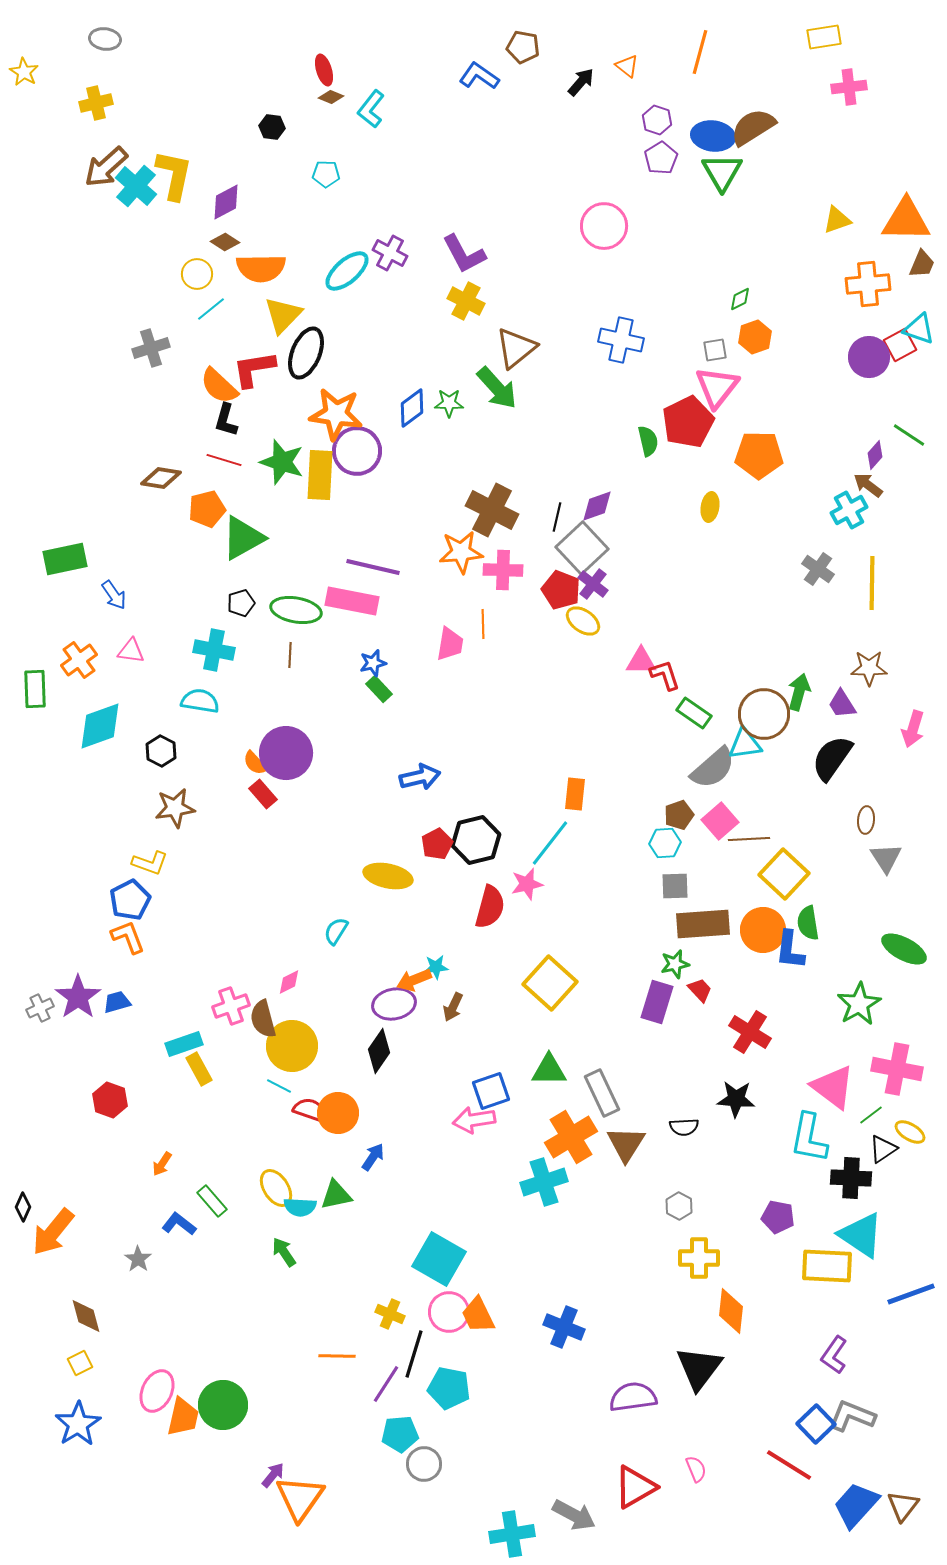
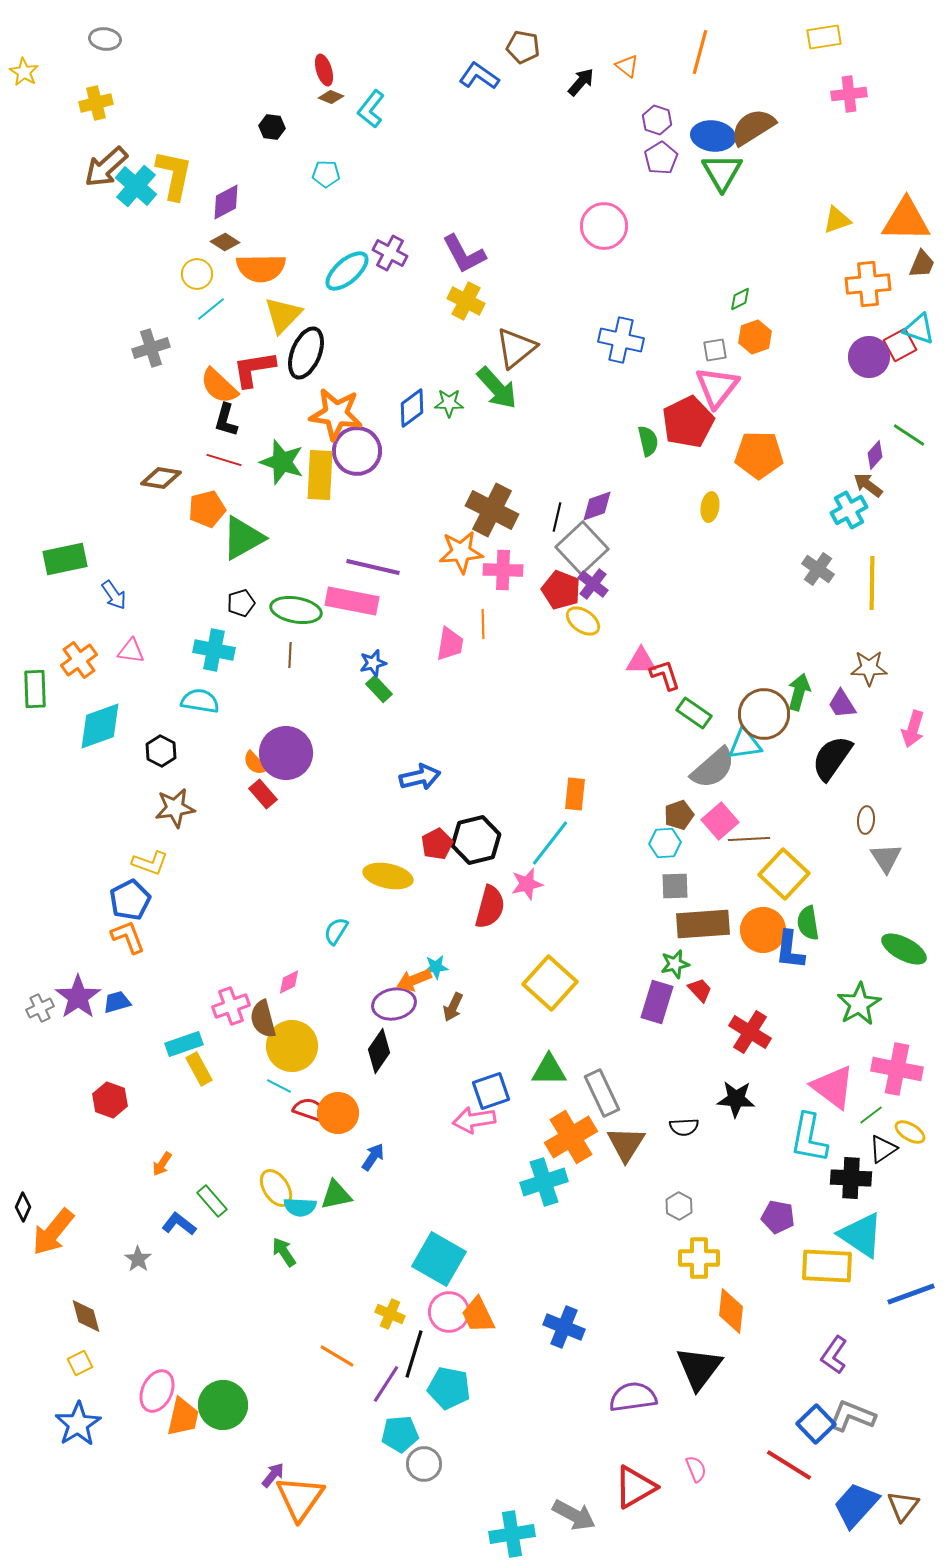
pink cross at (849, 87): moved 7 px down
orange line at (337, 1356): rotated 30 degrees clockwise
